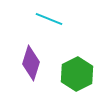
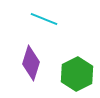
cyan line: moved 5 px left
